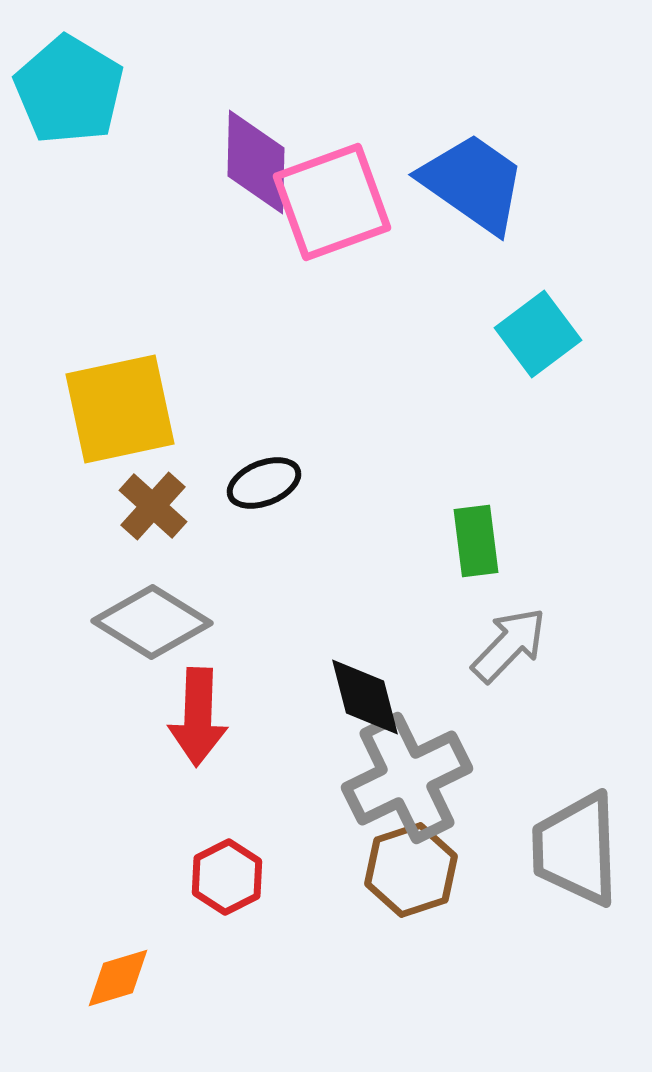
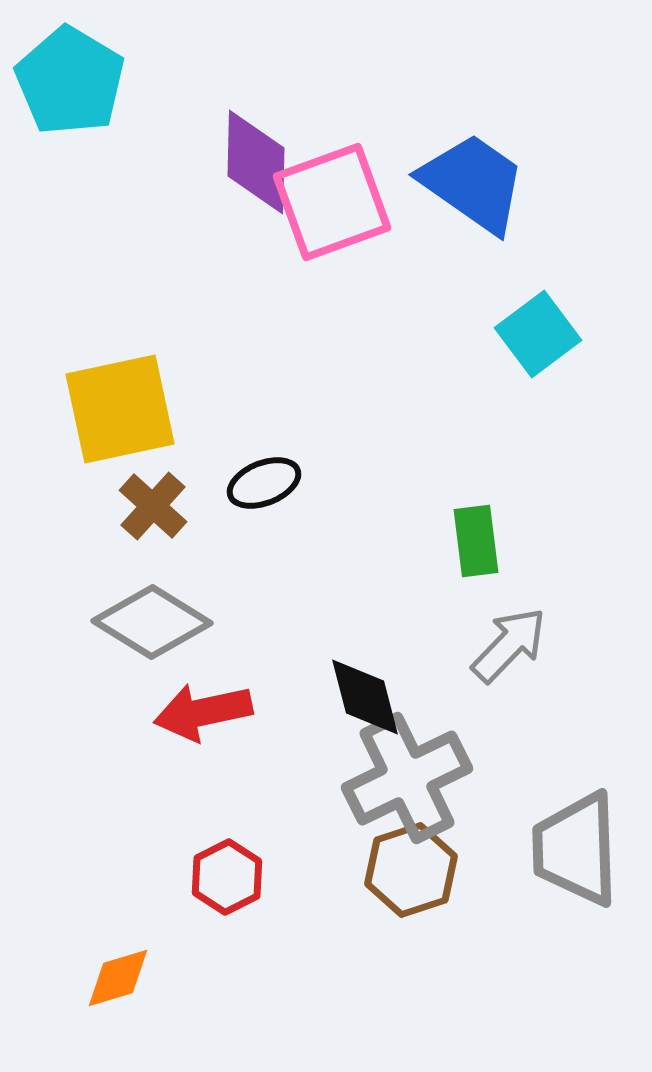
cyan pentagon: moved 1 px right, 9 px up
red arrow: moved 5 px right, 5 px up; rotated 76 degrees clockwise
